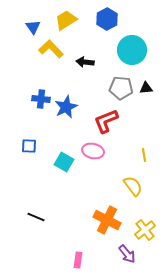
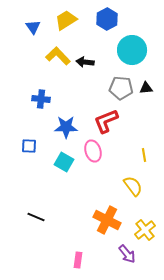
yellow L-shape: moved 7 px right, 7 px down
blue star: moved 20 px down; rotated 25 degrees clockwise
pink ellipse: rotated 60 degrees clockwise
